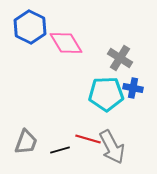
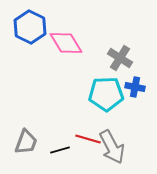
blue cross: moved 2 px right, 1 px up
